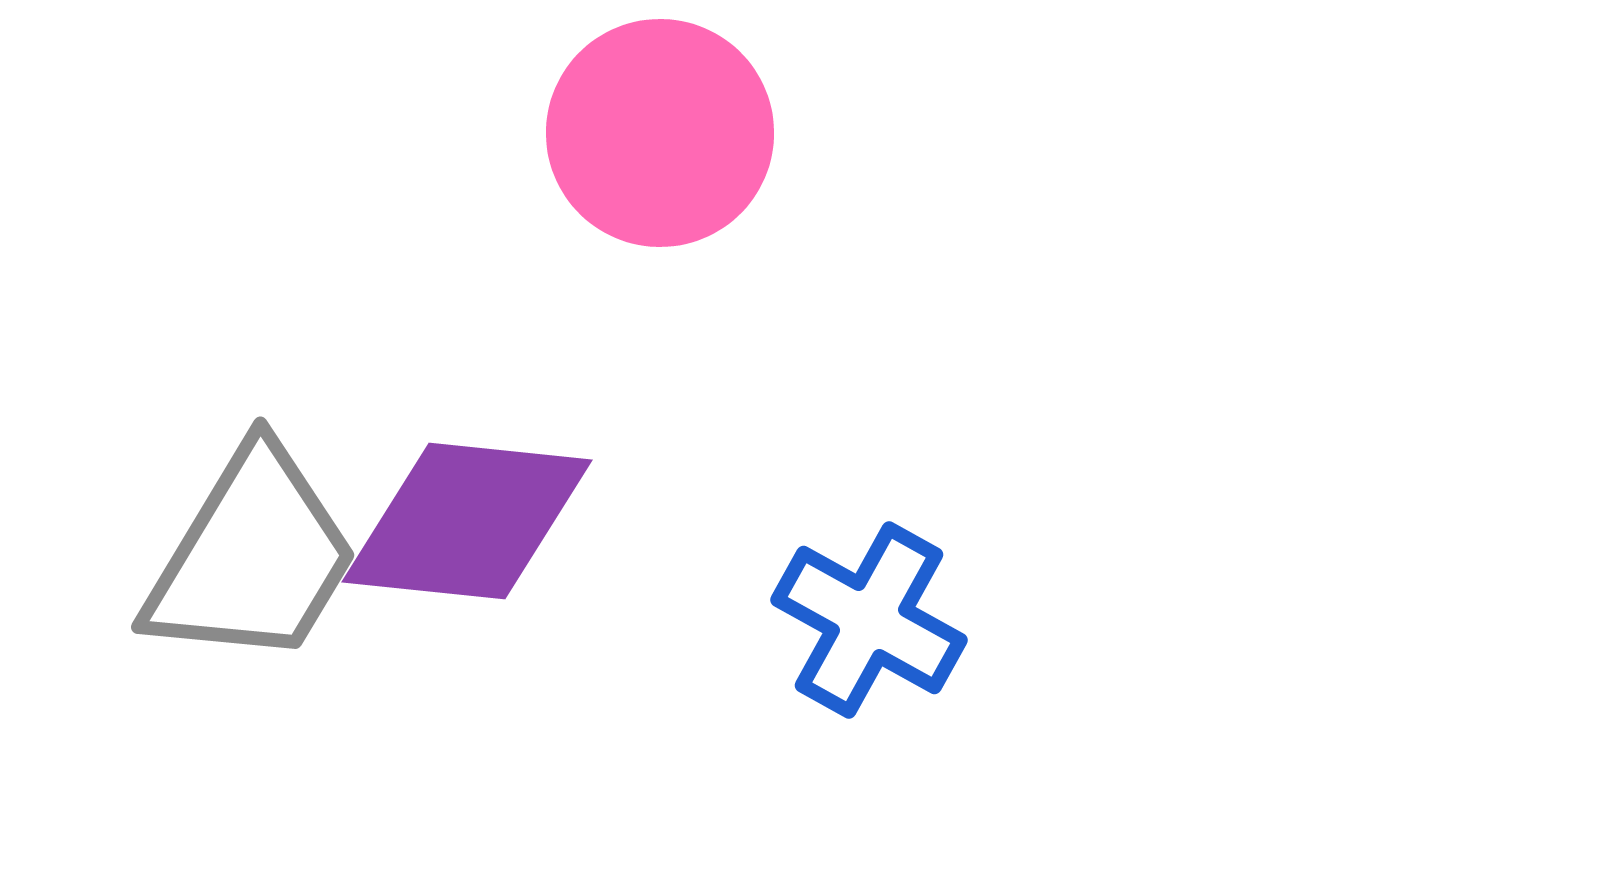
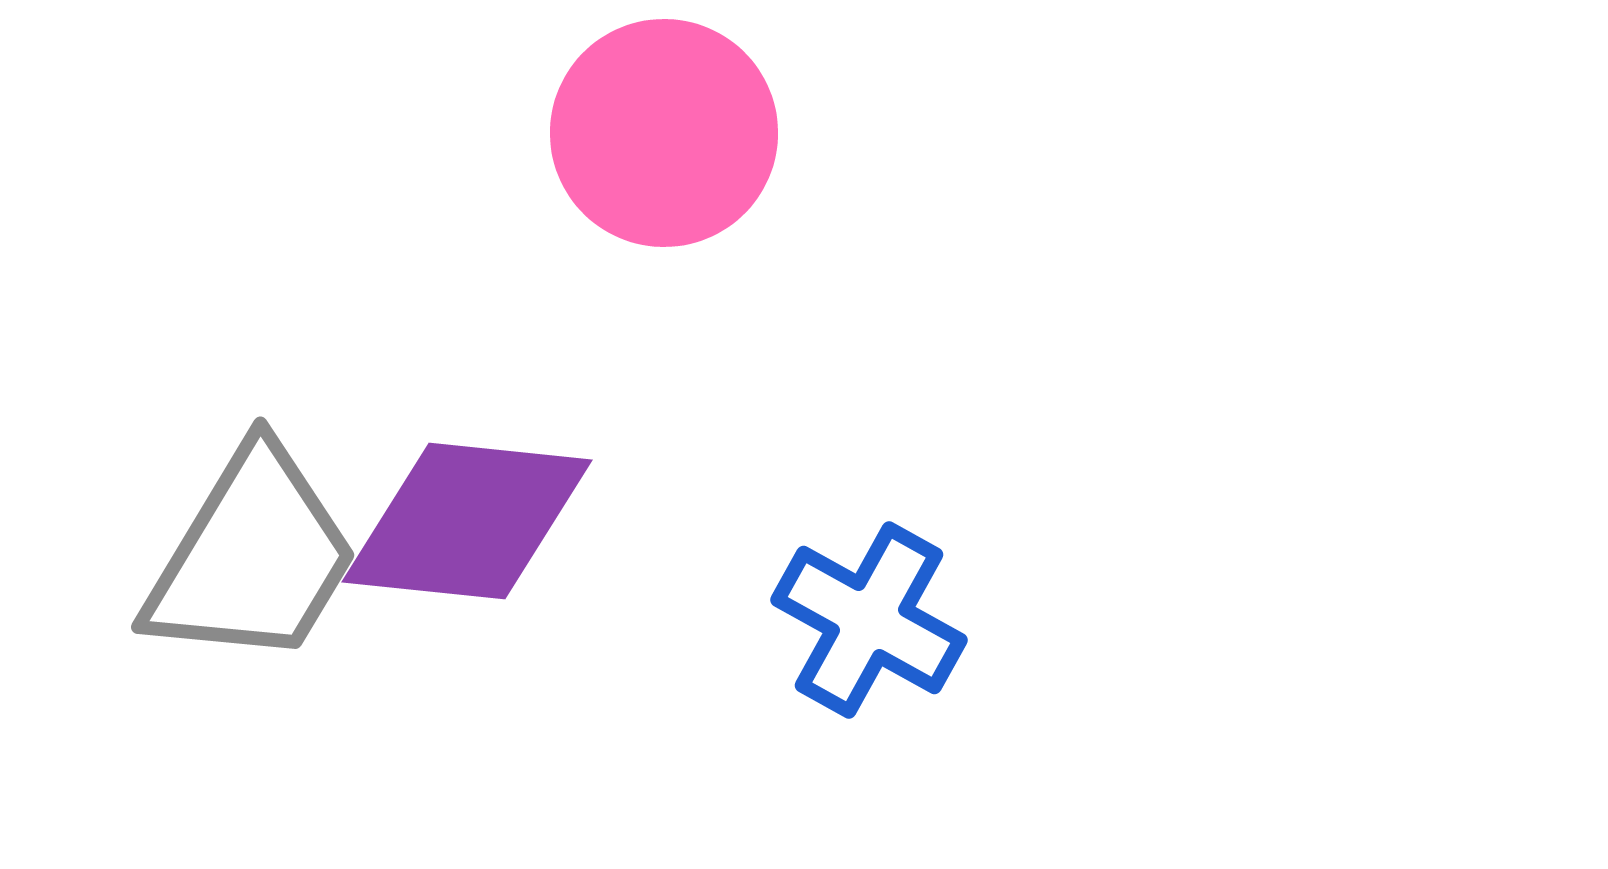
pink circle: moved 4 px right
